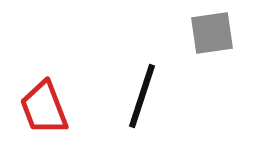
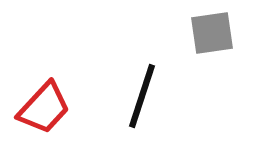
red trapezoid: rotated 116 degrees counterclockwise
